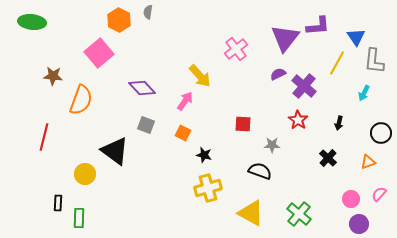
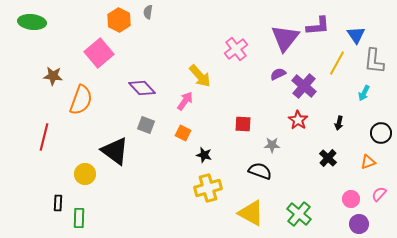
blue triangle: moved 2 px up
